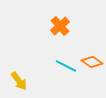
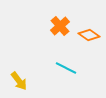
orange diamond: moved 3 px left, 27 px up
cyan line: moved 2 px down
